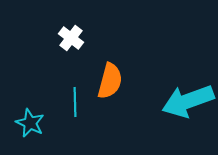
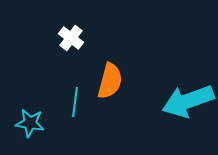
cyan line: rotated 8 degrees clockwise
cyan star: rotated 16 degrees counterclockwise
